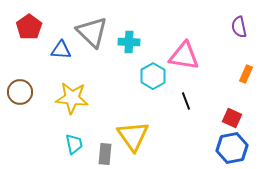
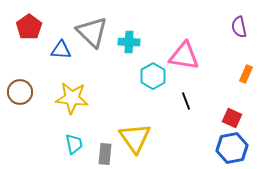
yellow triangle: moved 2 px right, 2 px down
